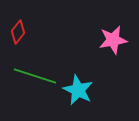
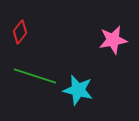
red diamond: moved 2 px right
cyan star: rotated 12 degrees counterclockwise
